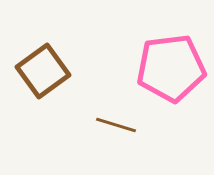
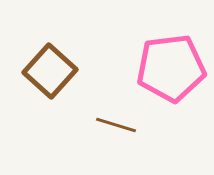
brown square: moved 7 px right; rotated 12 degrees counterclockwise
